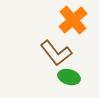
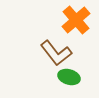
orange cross: moved 3 px right
